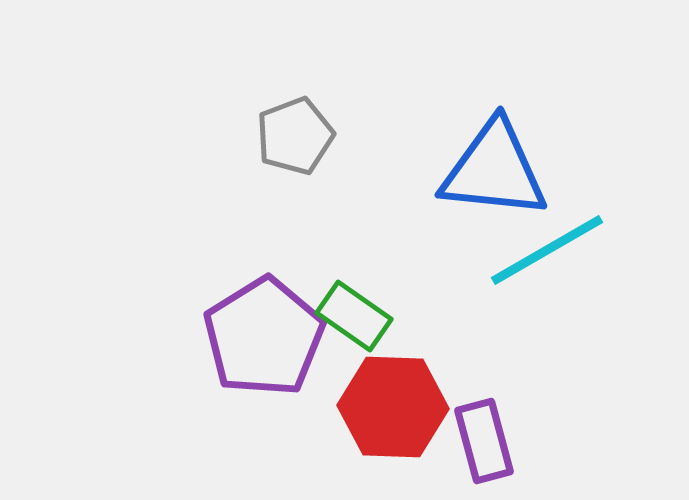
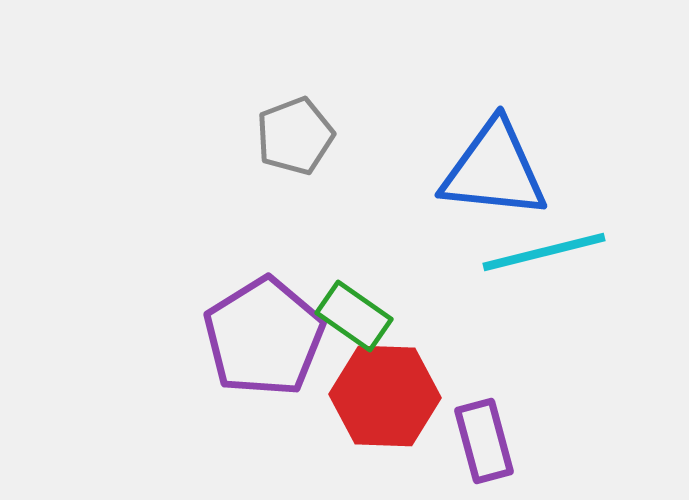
cyan line: moved 3 px left, 2 px down; rotated 16 degrees clockwise
red hexagon: moved 8 px left, 11 px up
